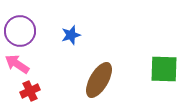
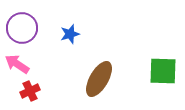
purple circle: moved 2 px right, 3 px up
blue star: moved 1 px left, 1 px up
green square: moved 1 px left, 2 px down
brown ellipse: moved 1 px up
